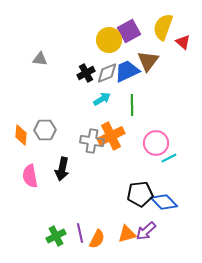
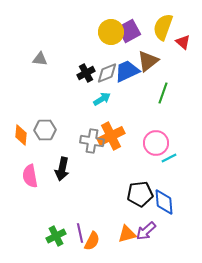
yellow circle: moved 2 px right, 8 px up
brown triangle: rotated 15 degrees clockwise
green line: moved 31 px right, 12 px up; rotated 20 degrees clockwise
blue diamond: rotated 40 degrees clockwise
orange semicircle: moved 5 px left, 2 px down
